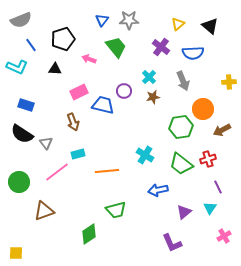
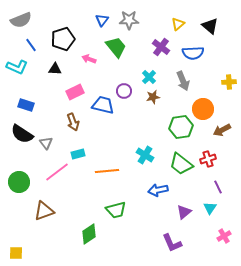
pink rectangle at (79, 92): moved 4 px left
